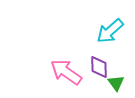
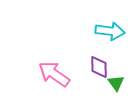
cyan arrow: rotated 132 degrees counterclockwise
pink arrow: moved 12 px left, 2 px down
